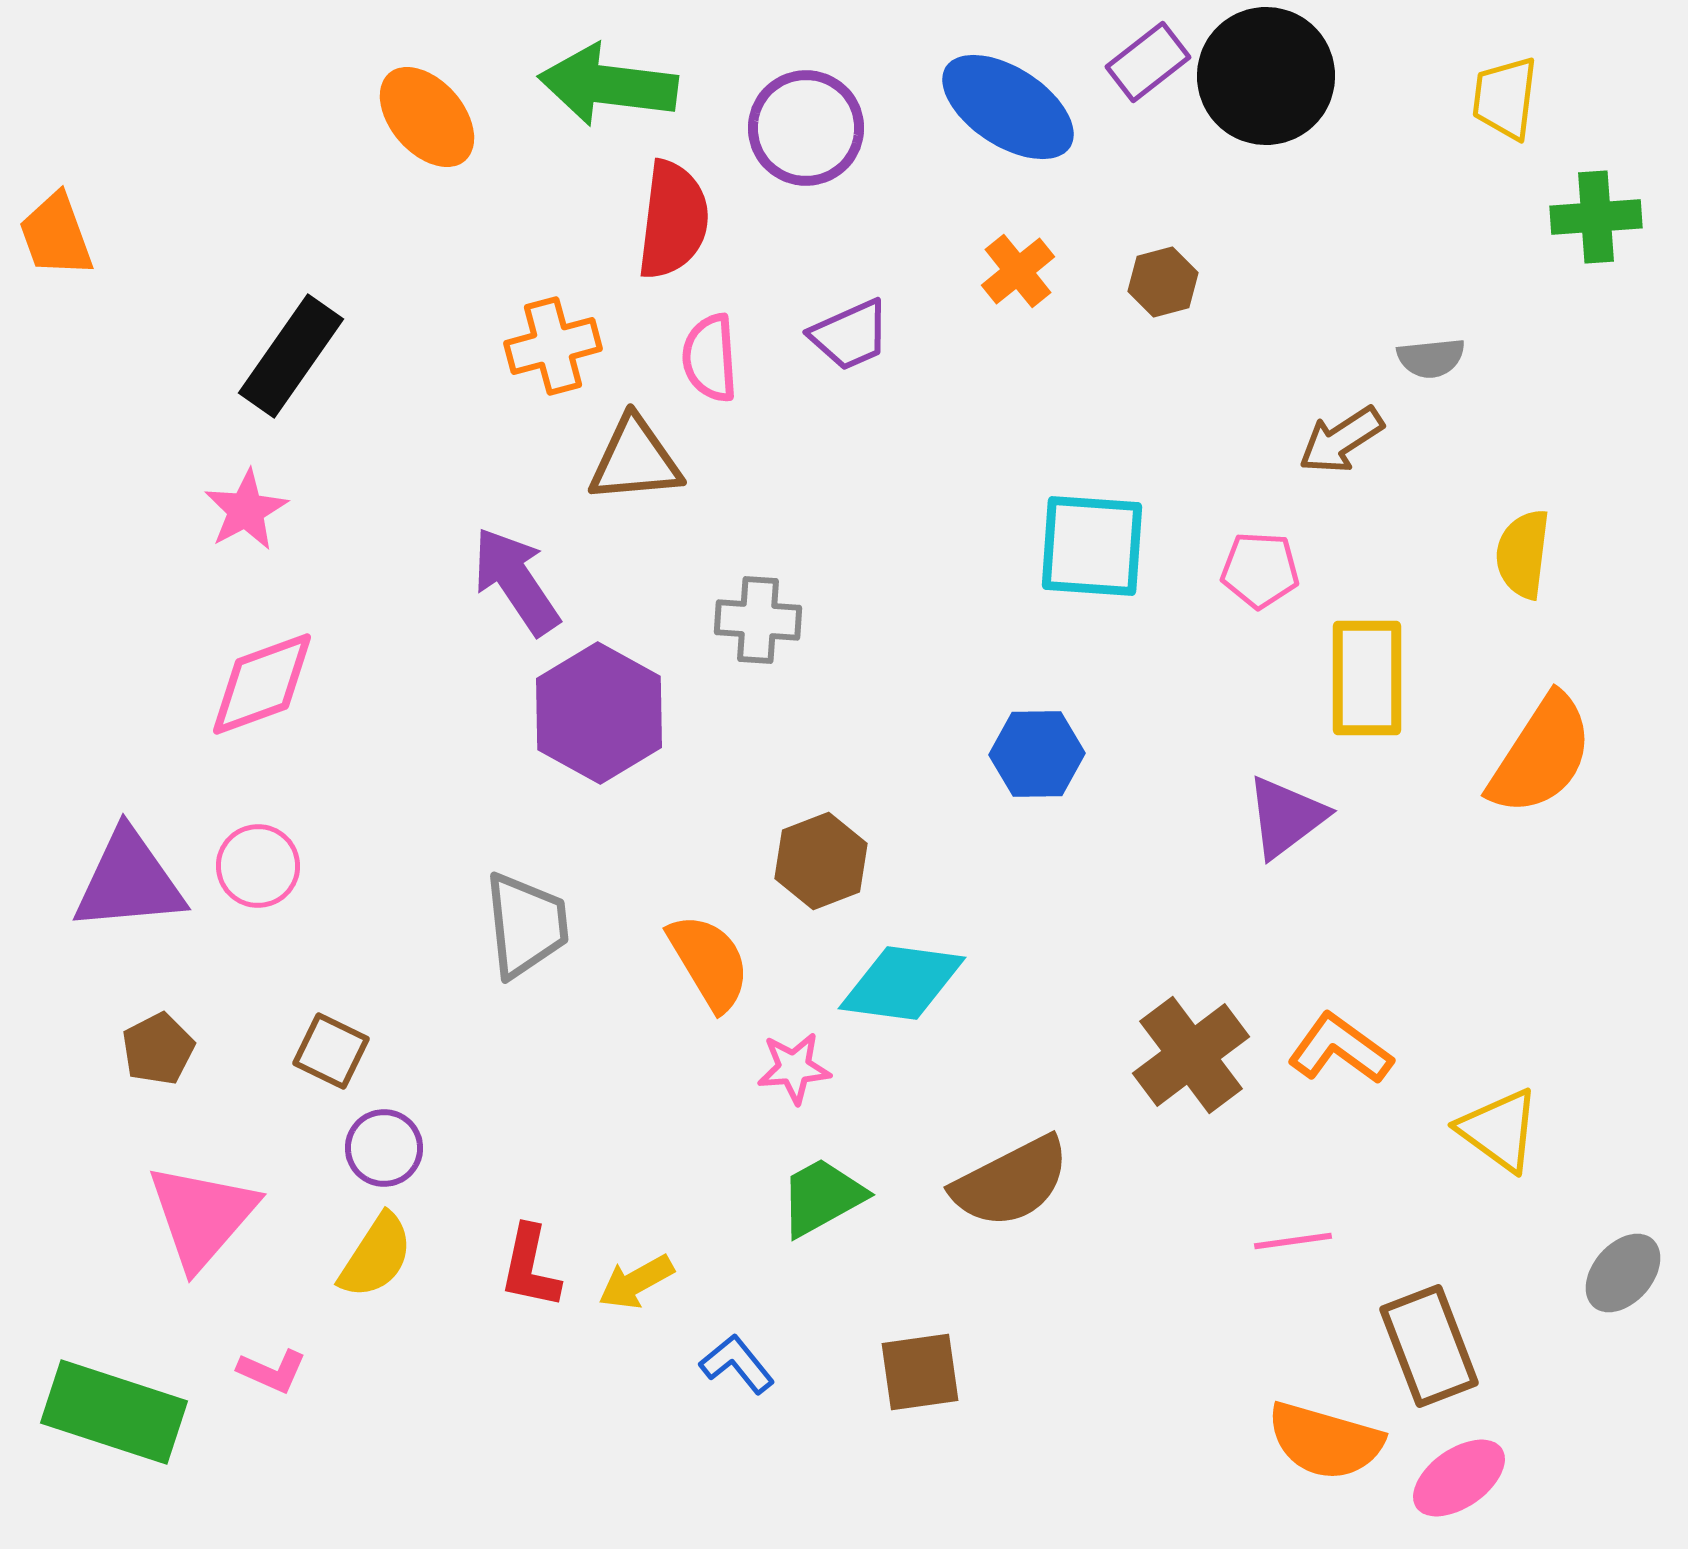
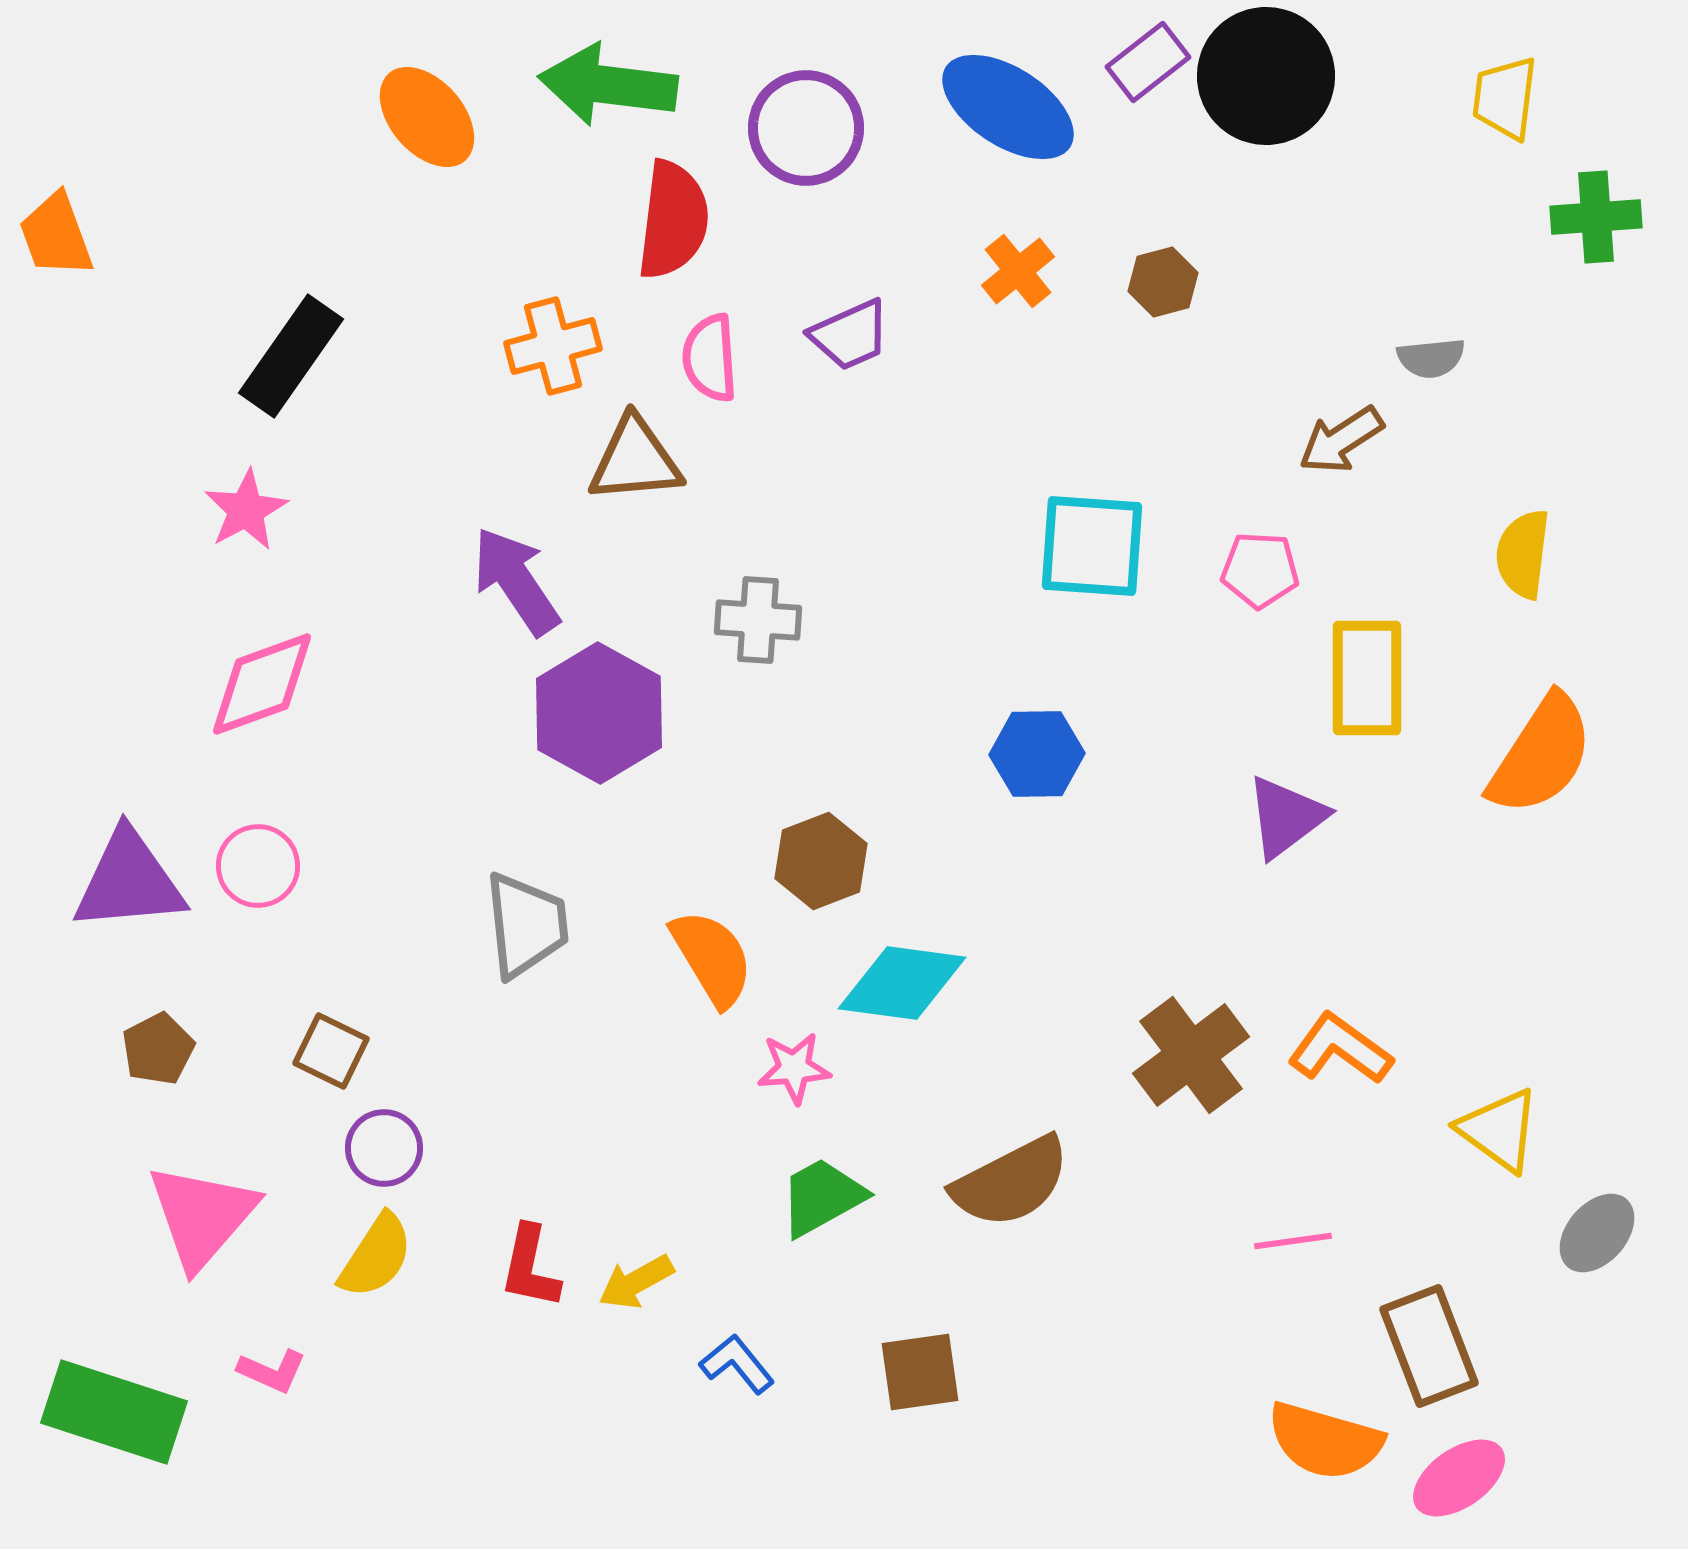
orange semicircle at (709, 962): moved 3 px right, 4 px up
gray ellipse at (1623, 1273): moved 26 px left, 40 px up
